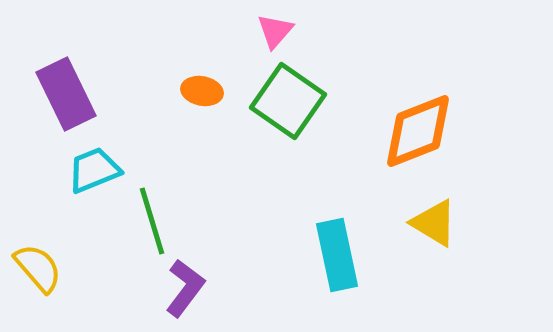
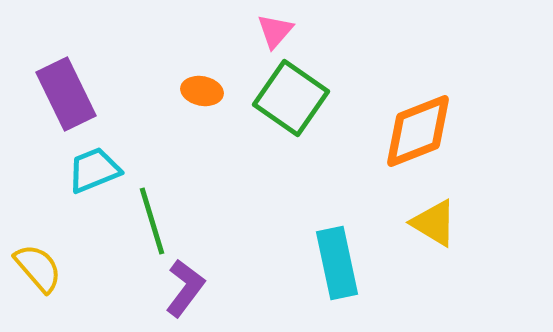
green square: moved 3 px right, 3 px up
cyan rectangle: moved 8 px down
